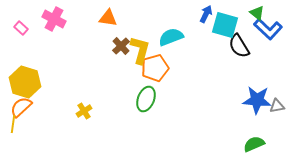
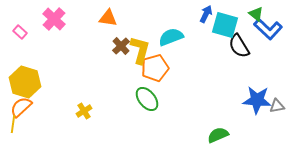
green triangle: moved 1 px left, 1 px down
pink cross: rotated 15 degrees clockwise
pink rectangle: moved 1 px left, 4 px down
green ellipse: moved 1 px right; rotated 60 degrees counterclockwise
green semicircle: moved 36 px left, 9 px up
